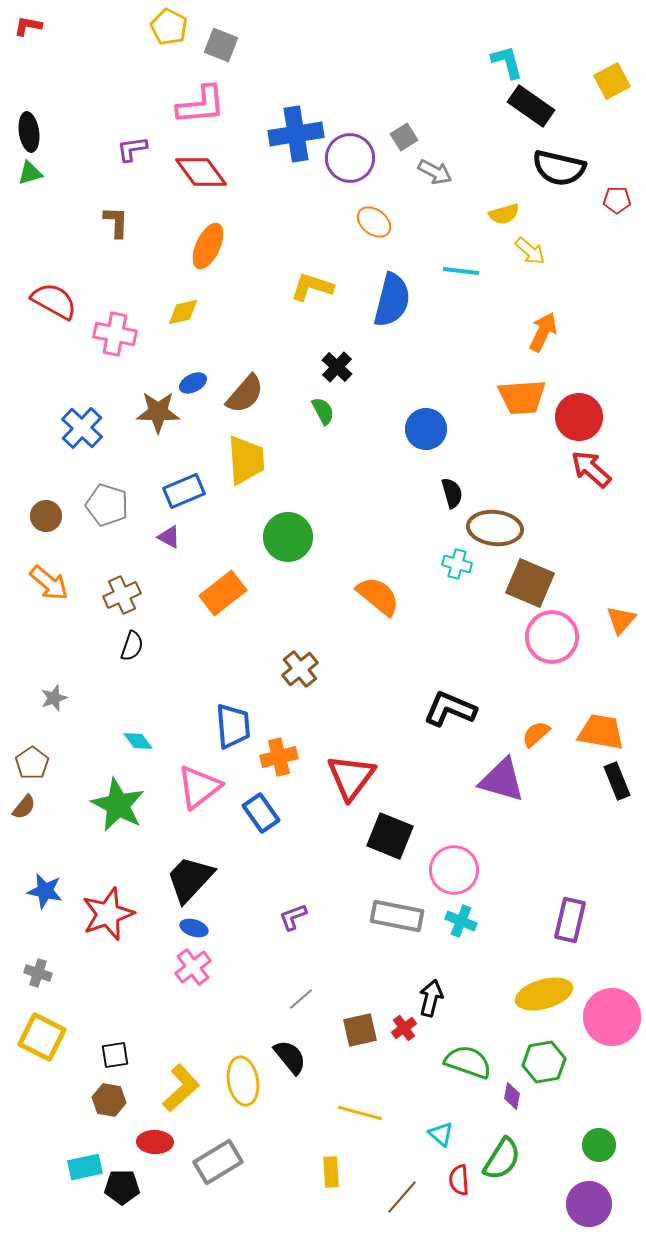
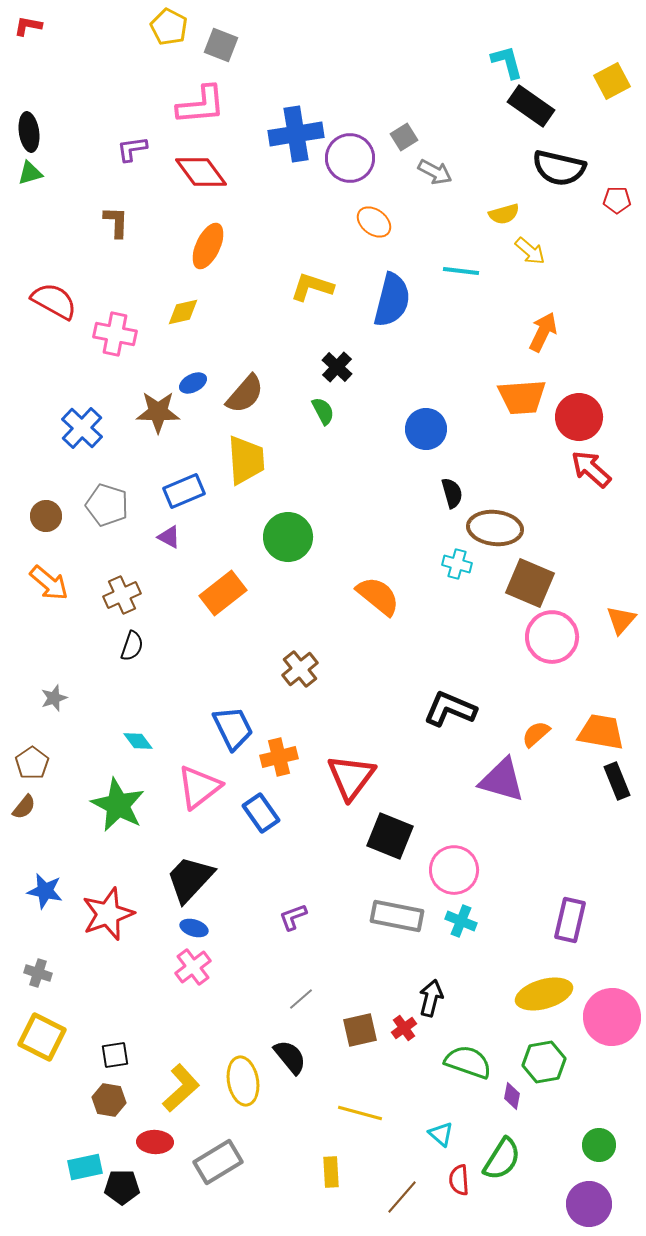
blue trapezoid at (233, 726): moved 2 px down; rotated 21 degrees counterclockwise
